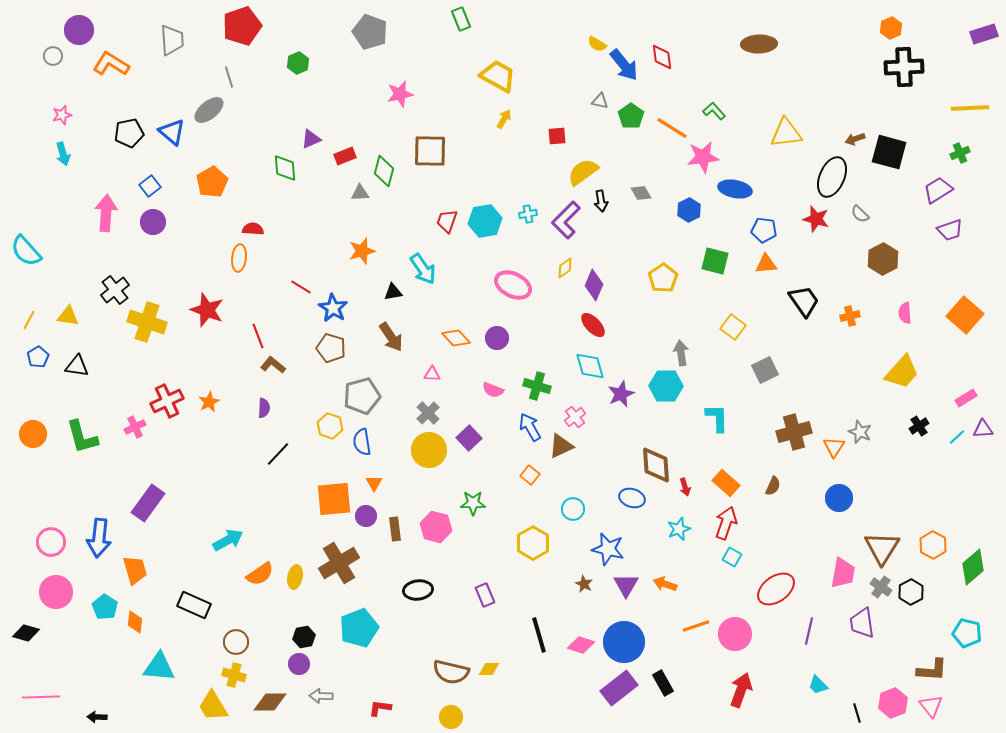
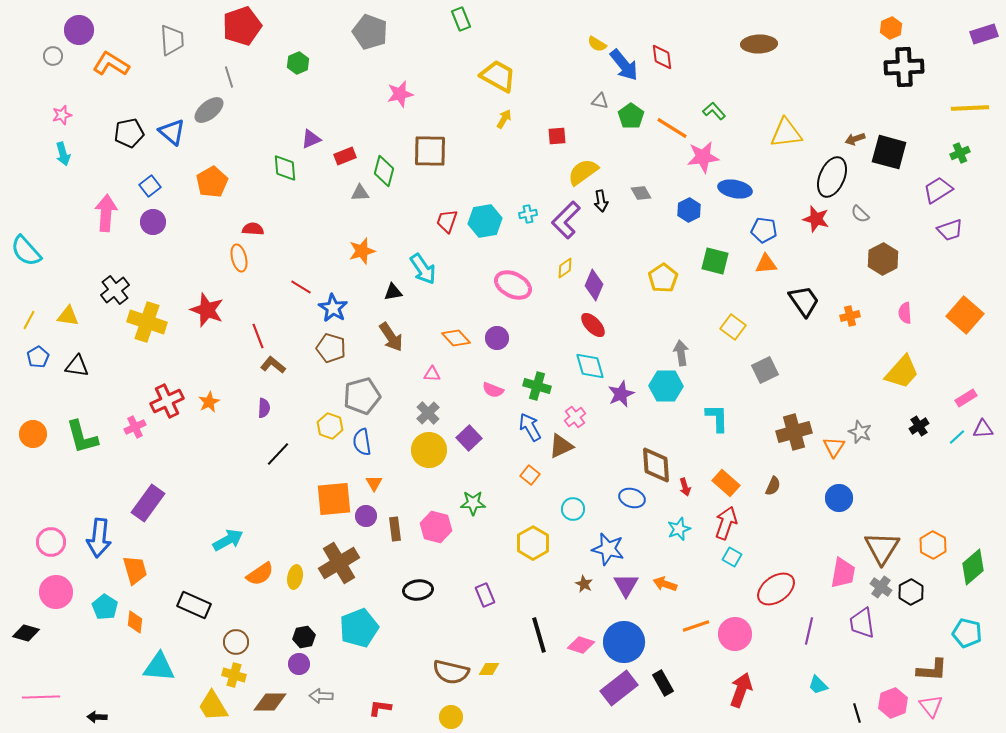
orange ellipse at (239, 258): rotated 20 degrees counterclockwise
